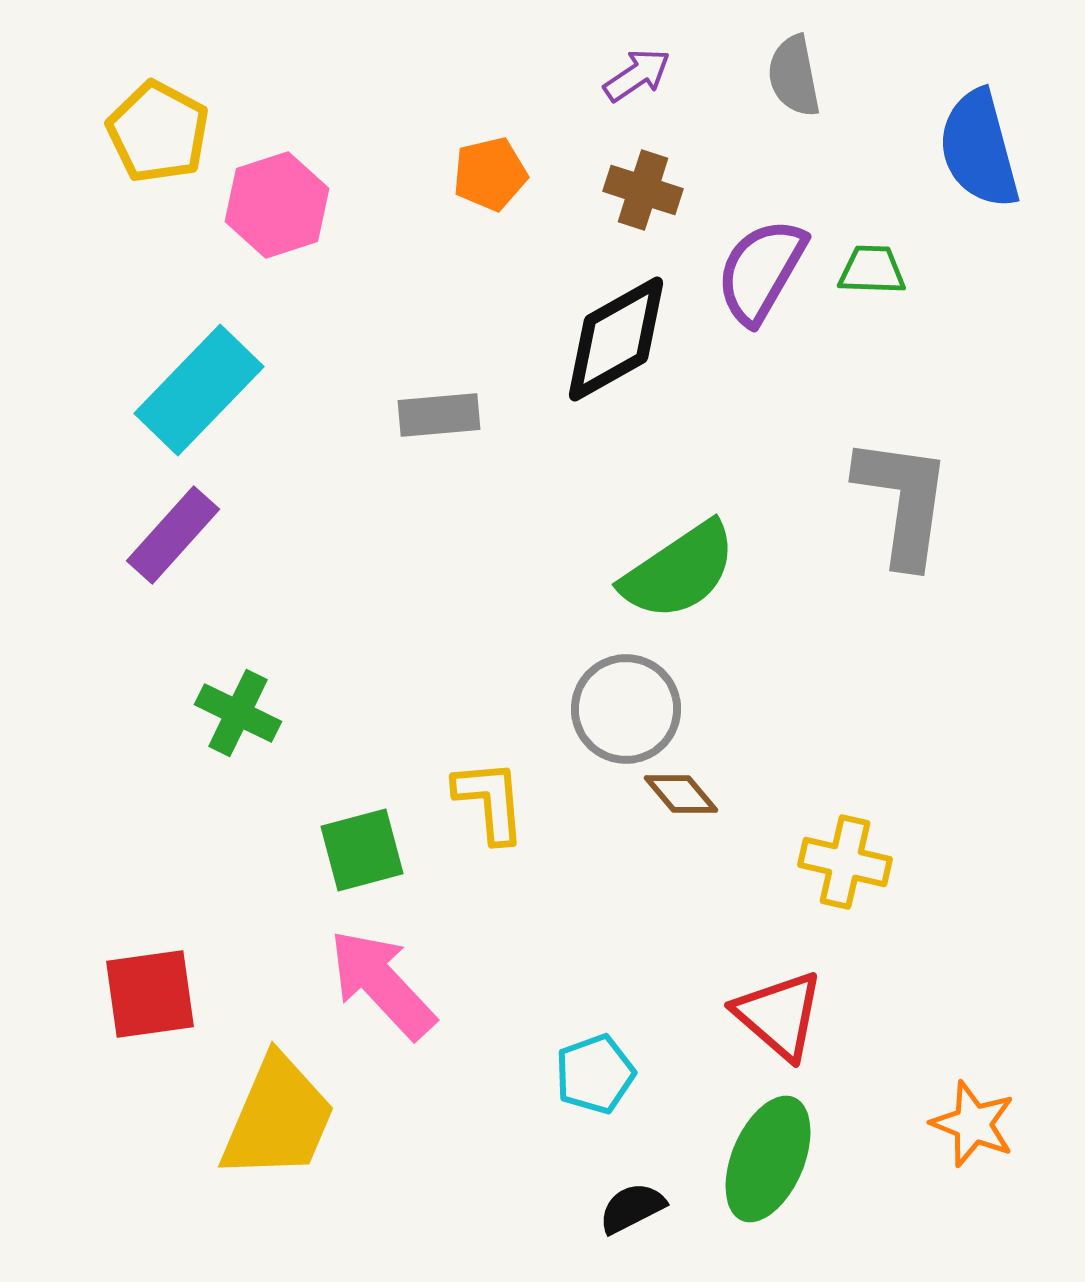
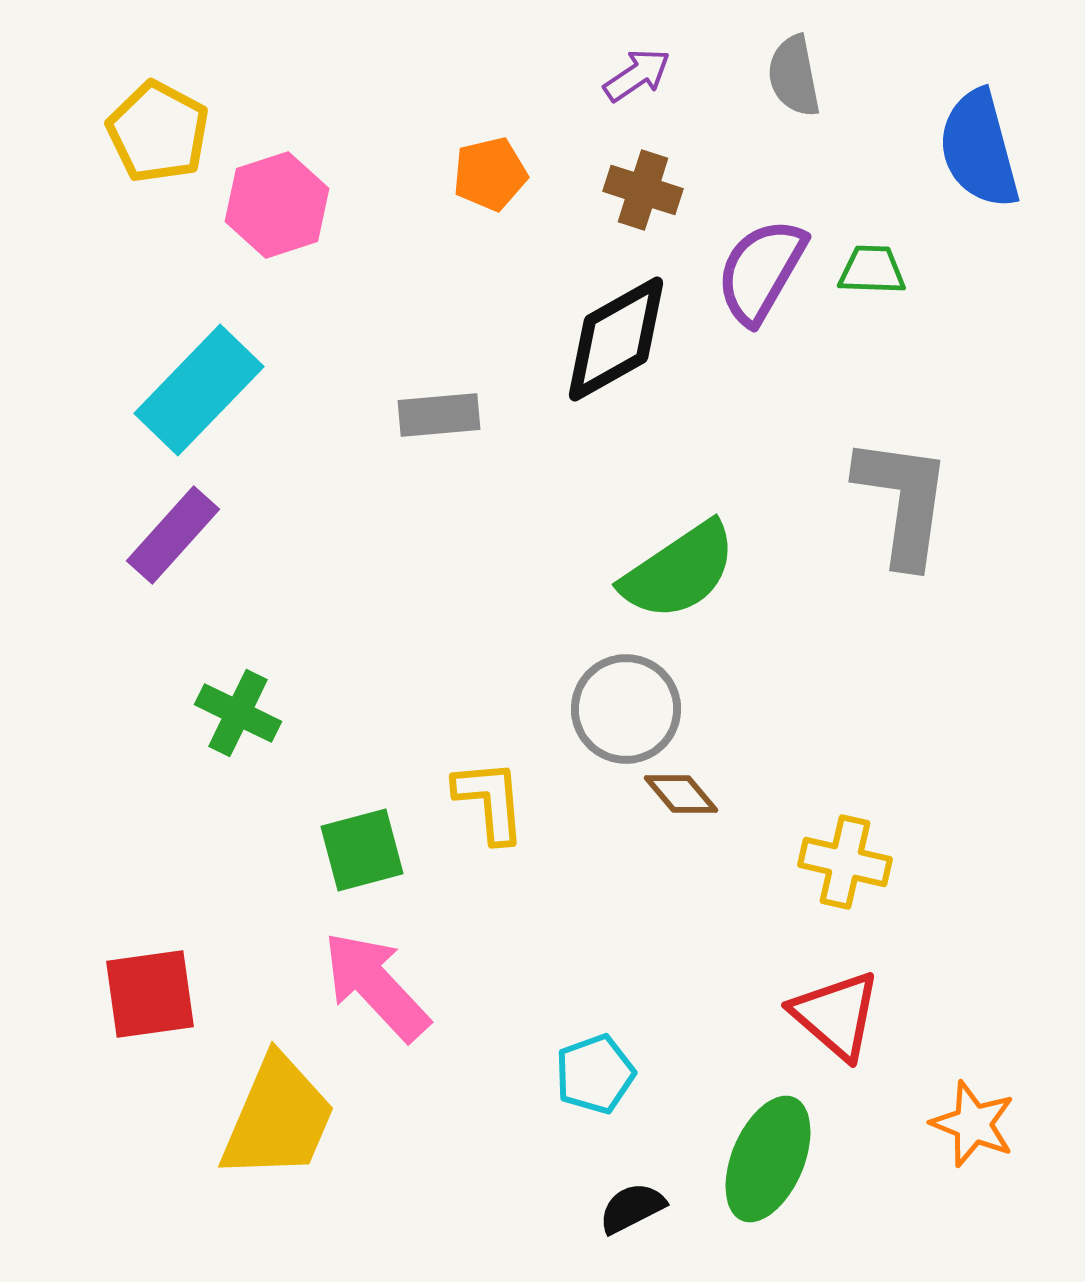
pink arrow: moved 6 px left, 2 px down
red triangle: moved 57 px right
